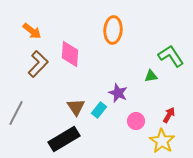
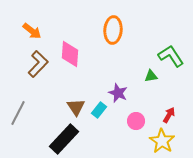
gray line: moved 2 px right
black rectangle: rotated 16 degrees counterclockwise
